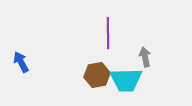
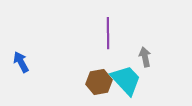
brown hexagon: moved 2 px right, 7 px down
cyan trapezoid: rotated 132 degrees counterclockwise
